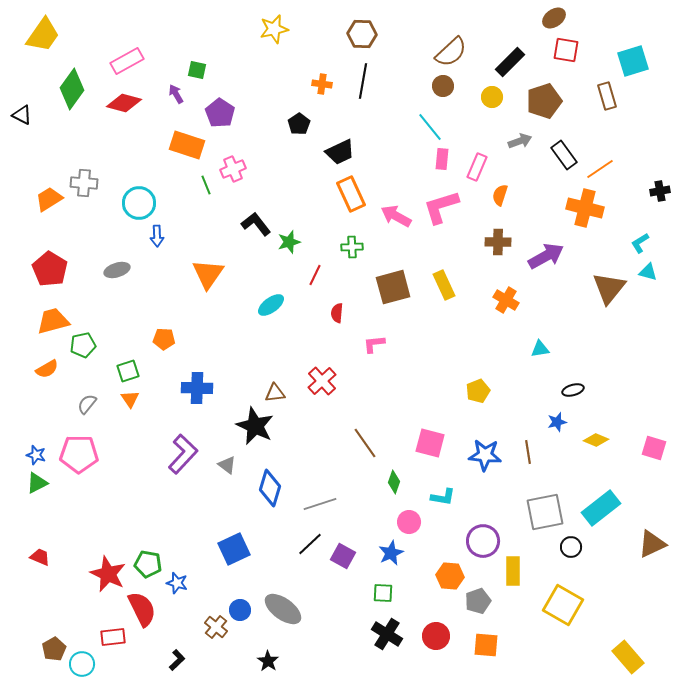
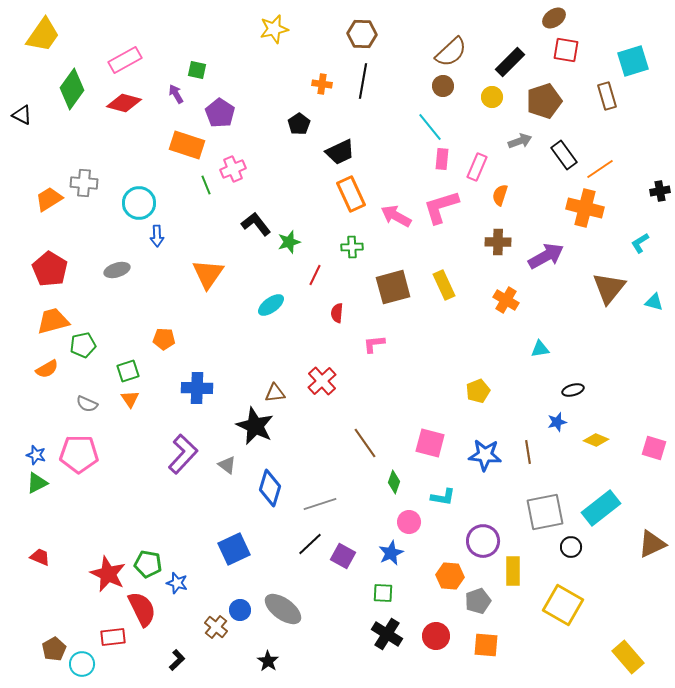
pink rectangle at (127, 61): moved 2 px left, 1 px up
cyan triangle at (648, 272): moved 6 px right, 30 px down
gray semicircle at (87, 404): rotated 105 degrees counterclockwise
